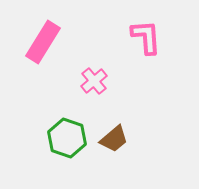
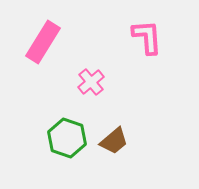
pink L-shape: moved 1 px right
pink cross: moved 3 px left, 1 px down
brown trapezoid: moved 2 px down
